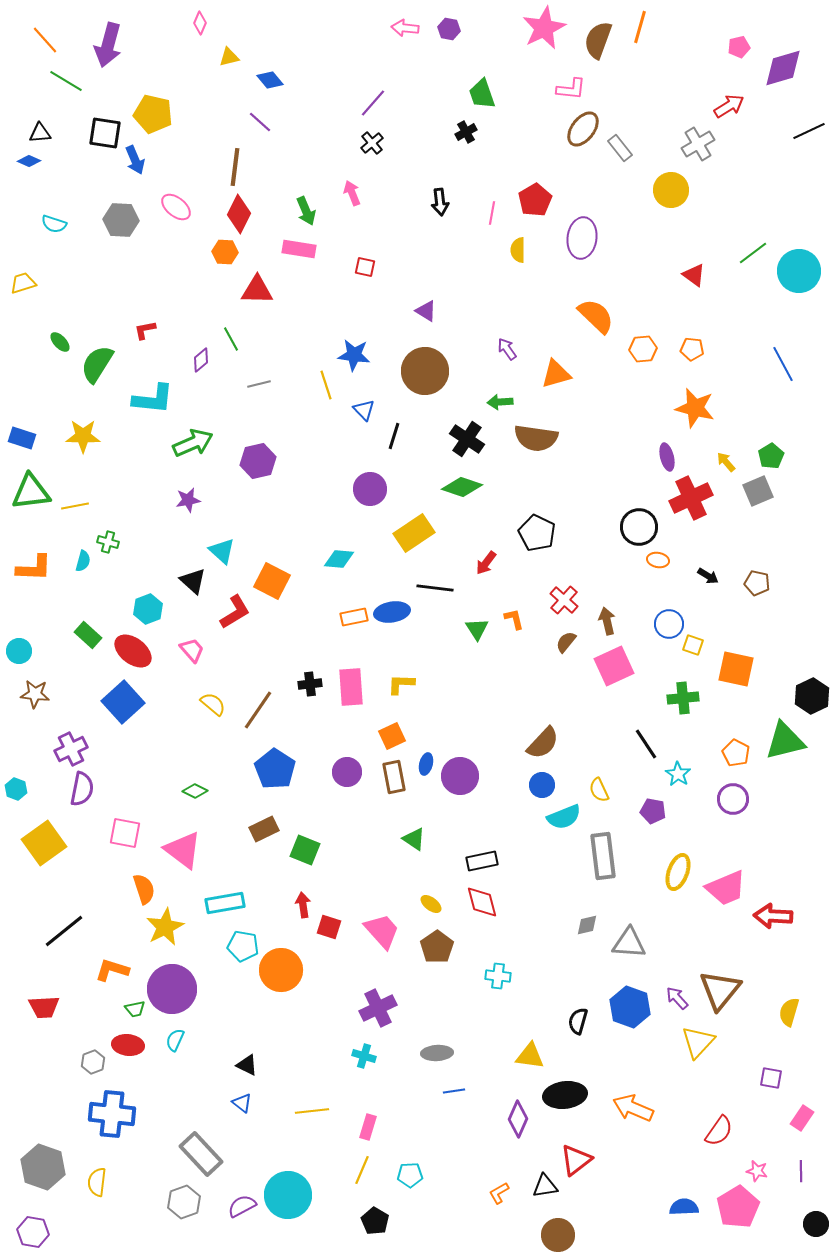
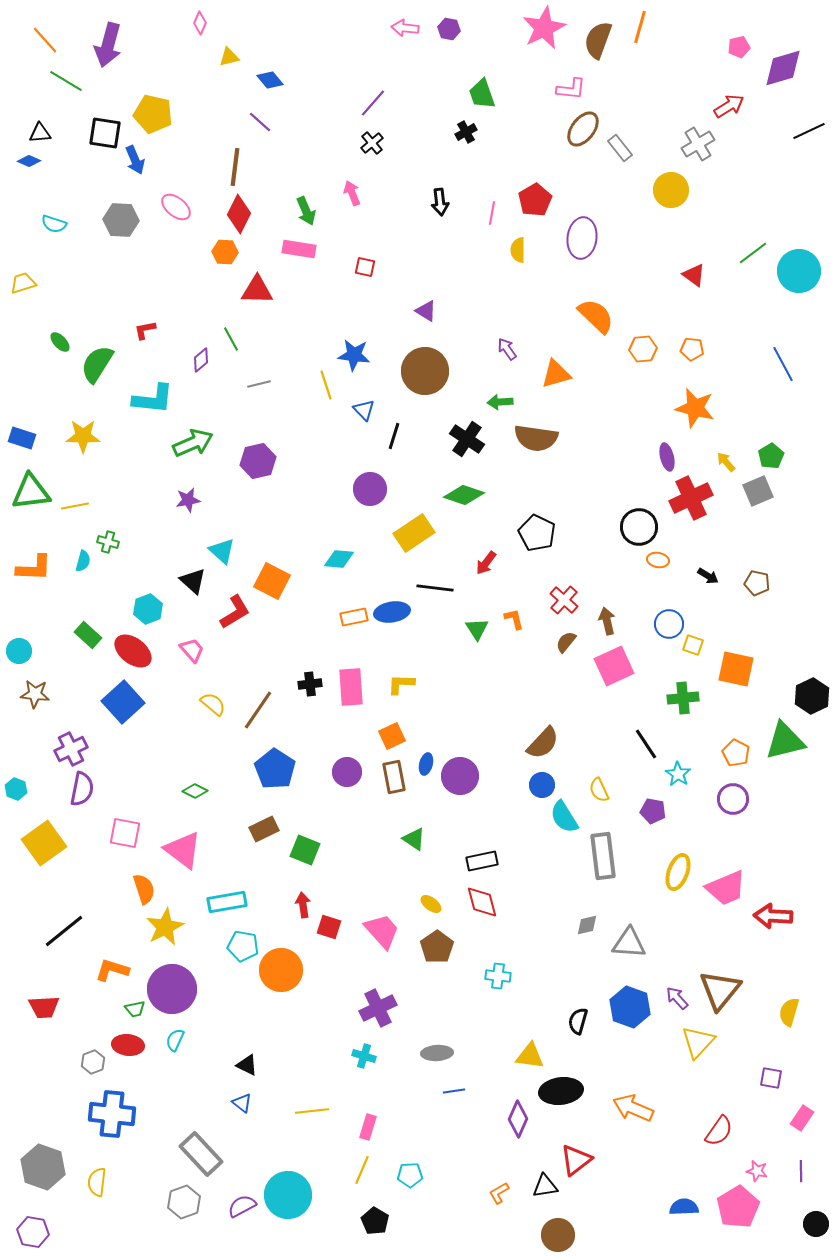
green diamond at (462, 487): moved 2 px right, 8 px down
cyan semicircle at (564, 817): rotated 80 degrees clockwise
cyan rectangle at (225, 903): moved 2 px right, 1 px up
black ellipse at (565, 1095): moved 4 px left, 4 px up
